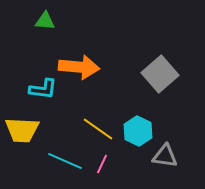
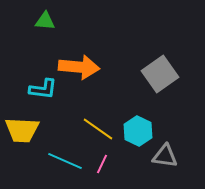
gray square: rotated 6 degrees clockwise
